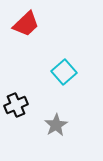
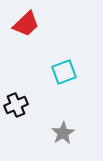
cyan square: rotated 20 degrees clockwise
gray star: moved 7 px right, 8 px down
